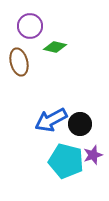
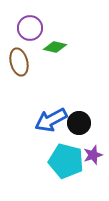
purple circle: moved 2 px down
black circle: moved 1 px left, 1 px up
